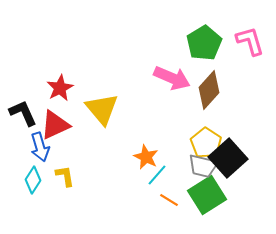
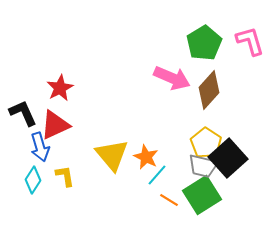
yellow triangle: moved 10 px right, 46 px down
green square: moved 5 px left
